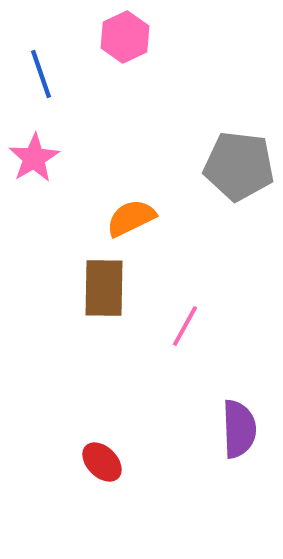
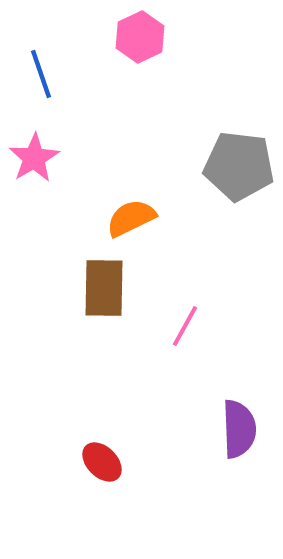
pink hexagon: moved 15 px right
